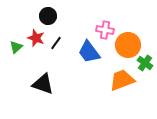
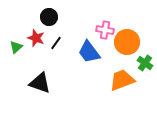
black circle: moved 1 px right, 1 px down
orange circle: moved 1 px left, 3 px up
black triangle: moved 3 px left, 1 px up
